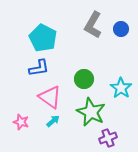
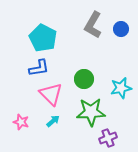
cyan star: rotated 25 degrees clockwise
pink triangle: moved 1 px right, 3 px up; rotated 10 degrees clockwise
green star: rotated 28 degrees counterclockwise
